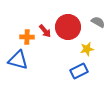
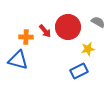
orange cross: moved 1 px left
yellow star: moved 1 px right
